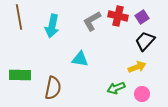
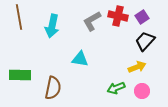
pink circle: moved 3 px up
